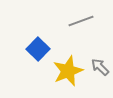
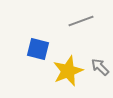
blue square: rotated 30 degrees counterclockwise
